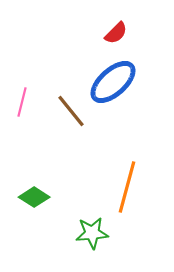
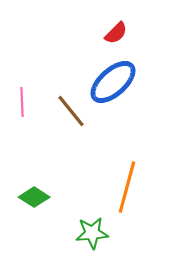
pink line: rotated 16 degrees counterclockwise
